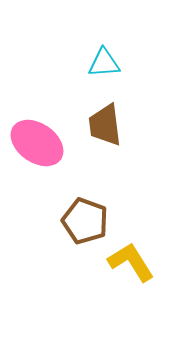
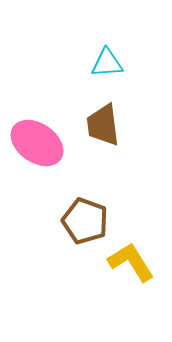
cyan triangle: moved 3 px right
brown trapezoid: moved 2 px left
